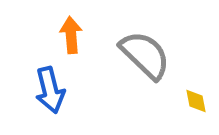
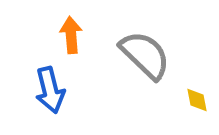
yellow diamond: moved 1 px right, 1 px up
